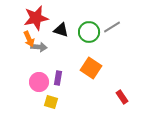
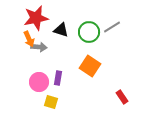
orange square: moved 1 px left, 2 px up
